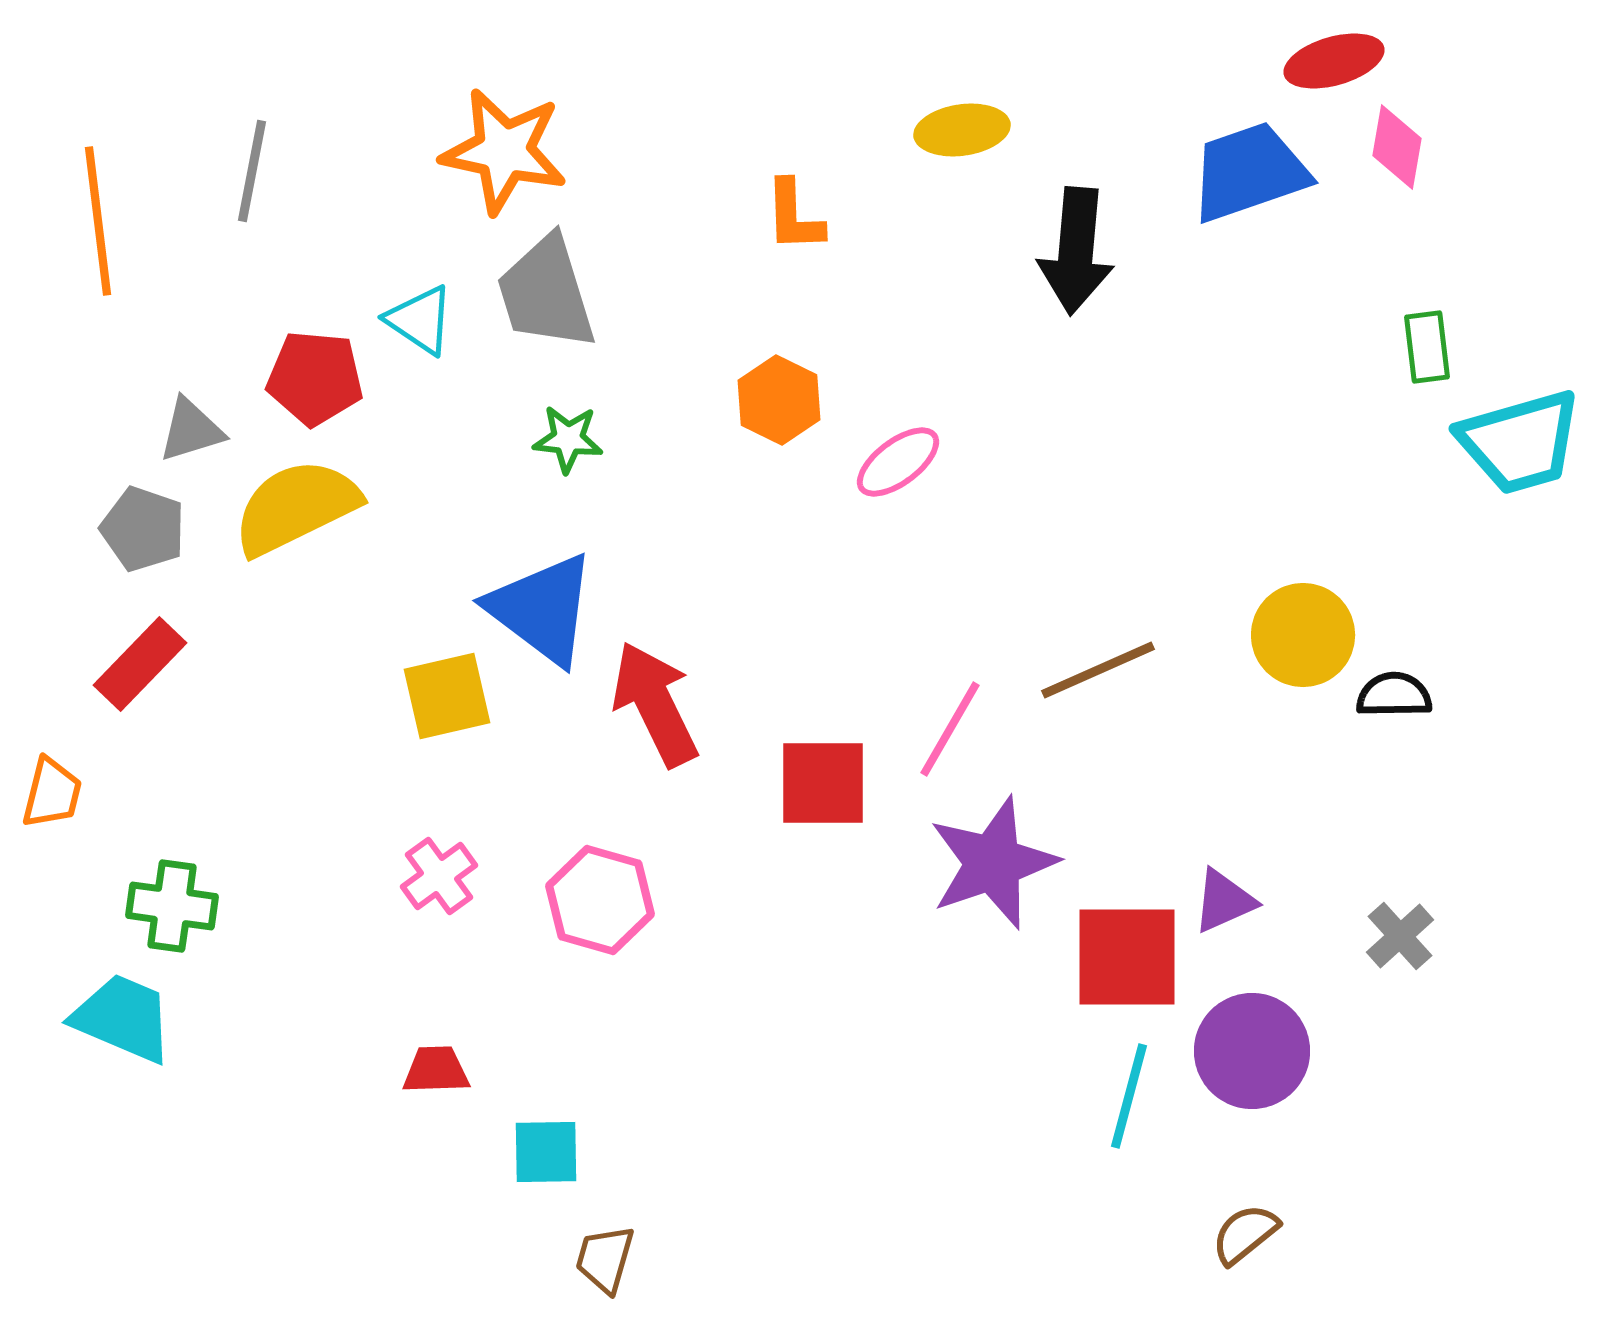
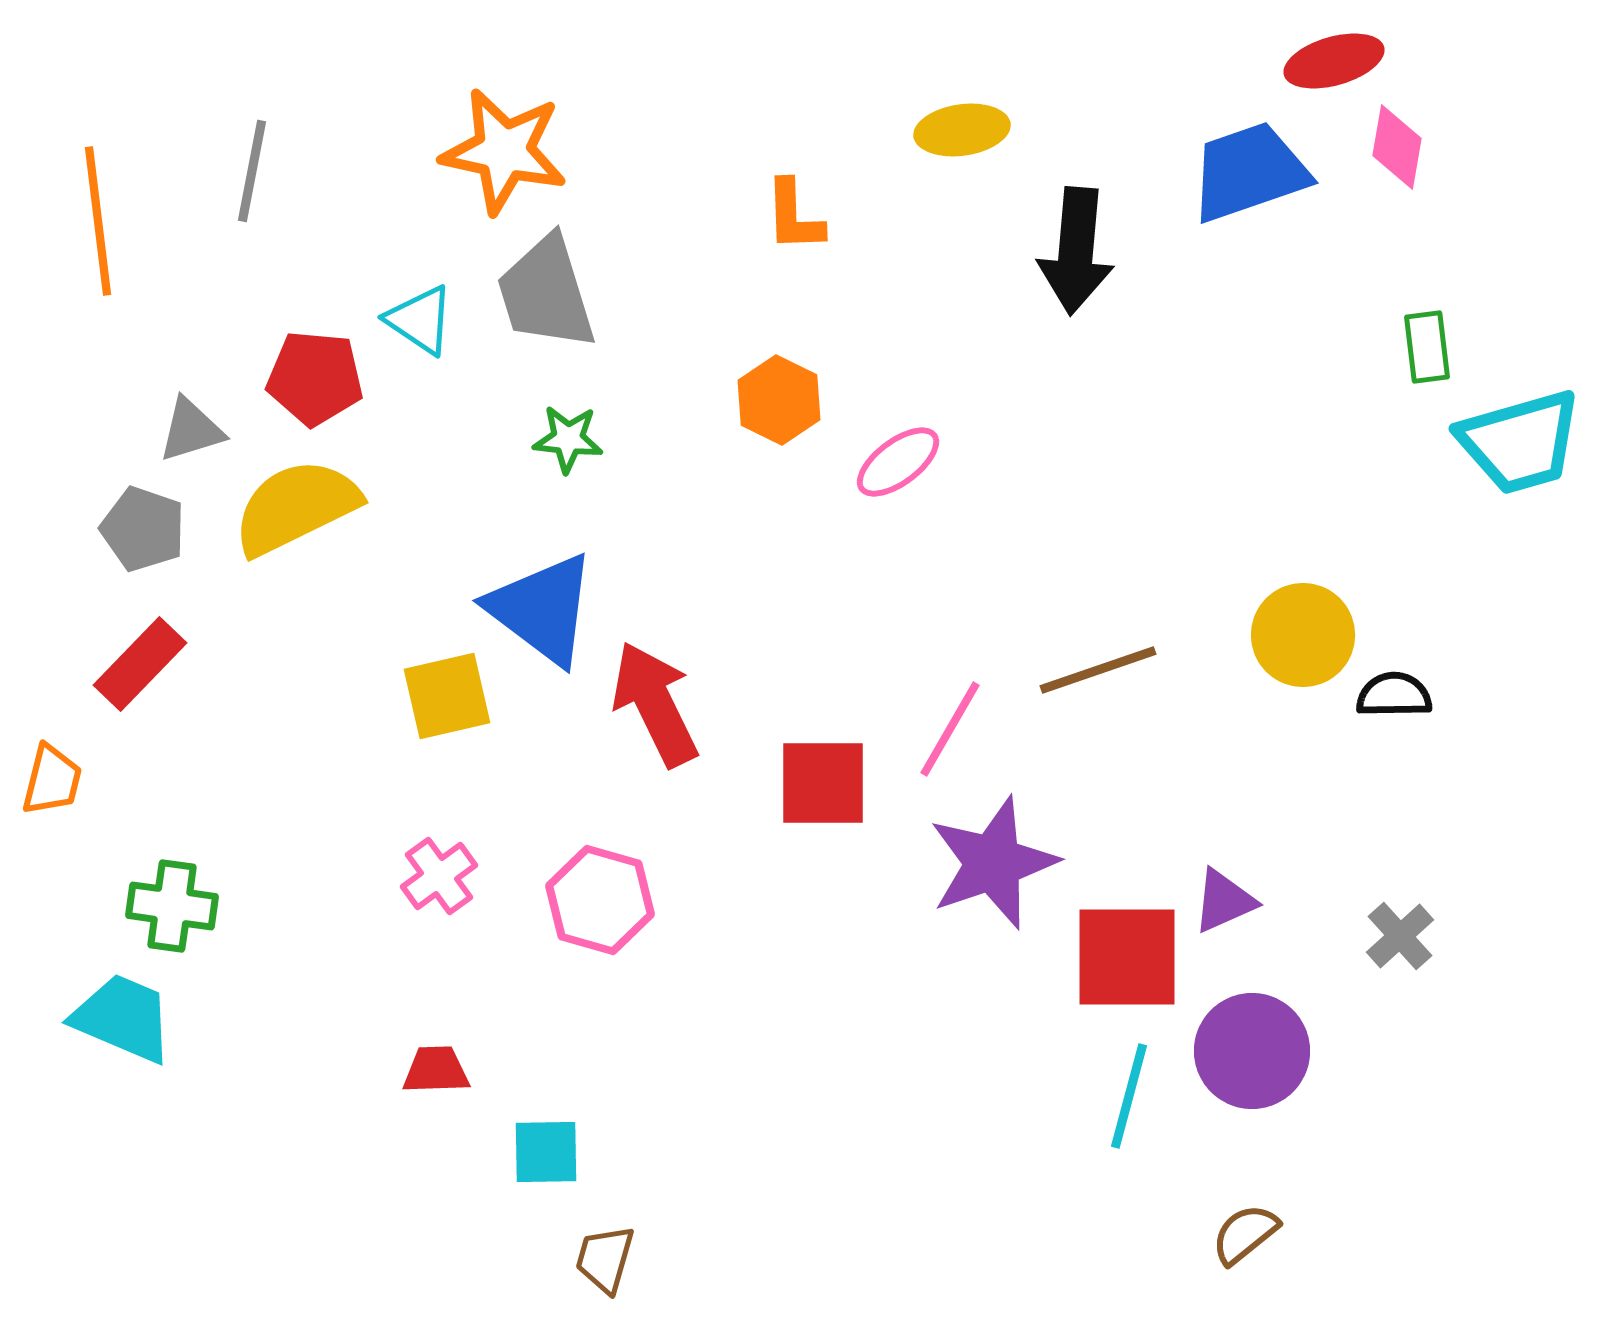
brown line at (1098, 670): rotated 5 degrees clockwise
orange trapezoid at (52, 793): moved 13 px up
